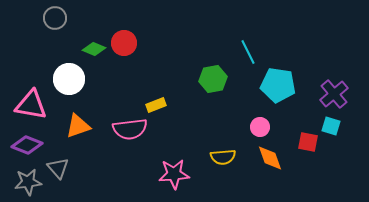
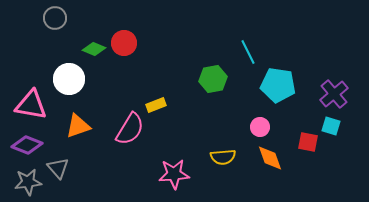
pink semicircle: rotated 52 degrees counterclockwise
